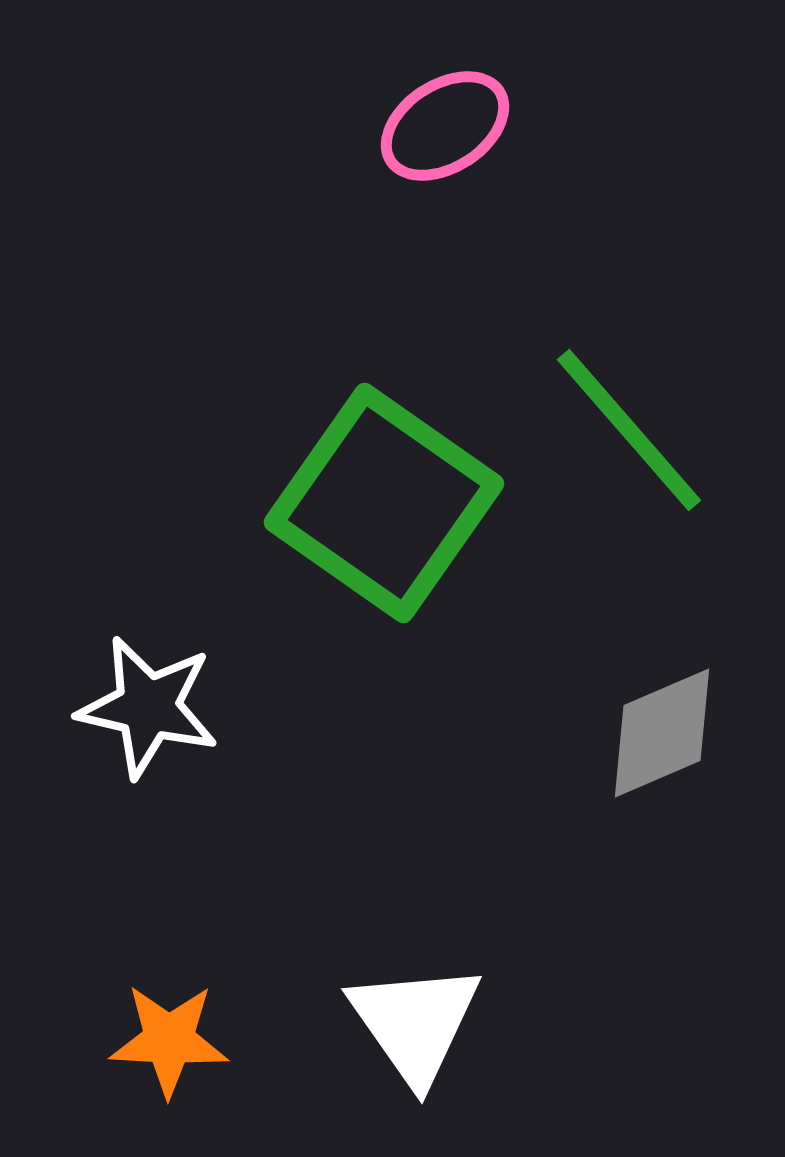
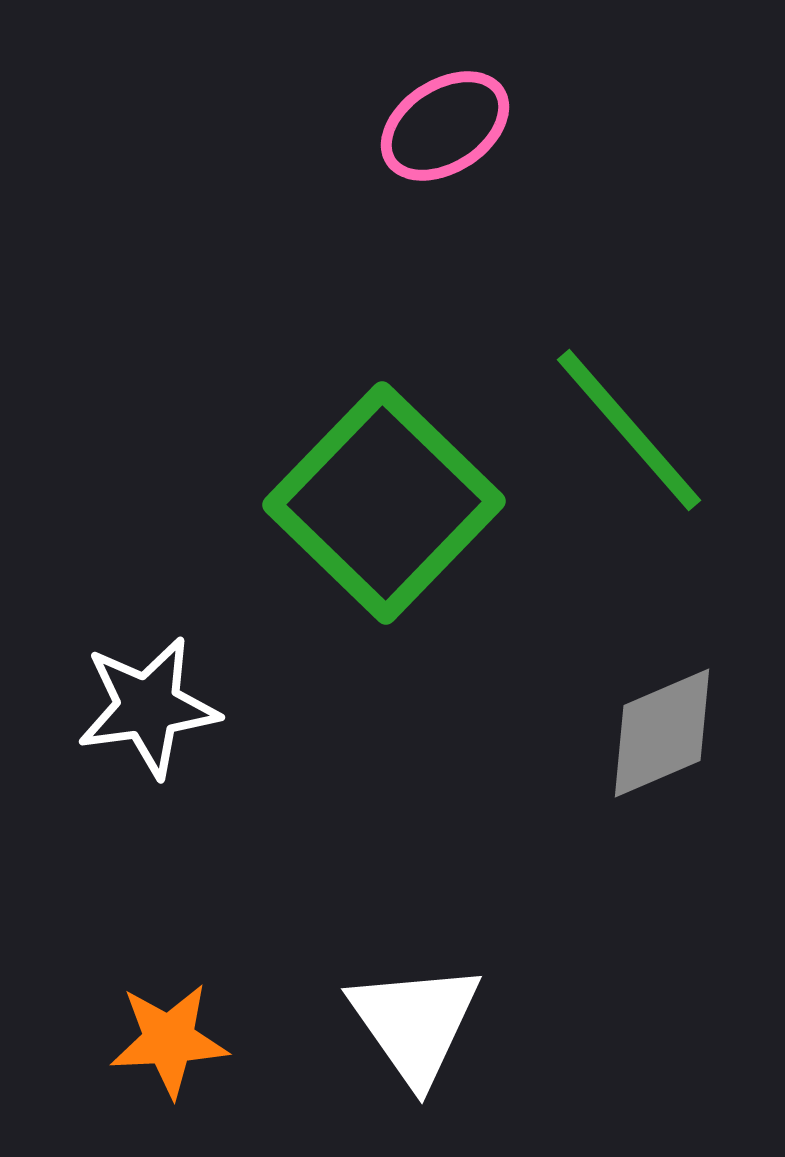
green square: rotated 9 degrees clockwise
white star: rotated 21 degrees counterclockwise
orange star: rotated 6 degrees counterclockwise
